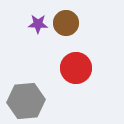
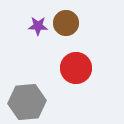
purple star: moved 2 px down
gray hexagon: moved 1 px right, 1 px down
